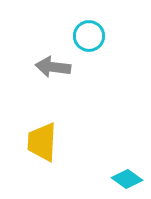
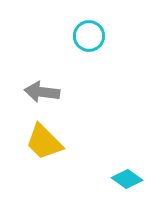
gray arrow: moved 11 px left, 25 px down
yellow trapezoid: moved 2 px right; rotated 48 degrees counterclockwise
